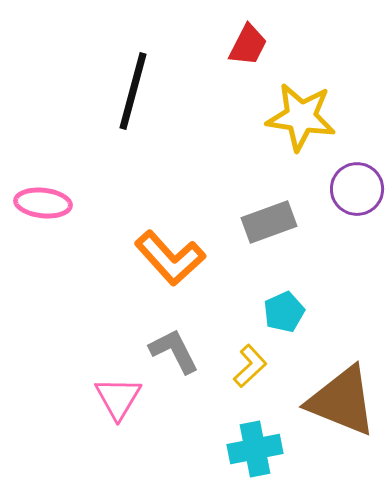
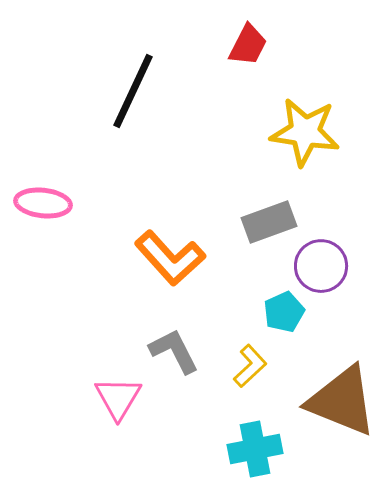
black line: rotated 10 degrees clockwise
yellow star: moved 4 px right, 15 px down
purple circle: moved 36 px left, 77 px down
